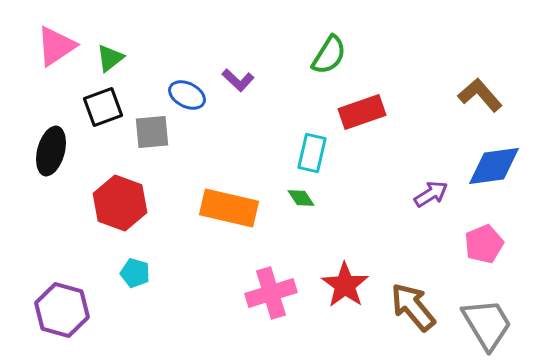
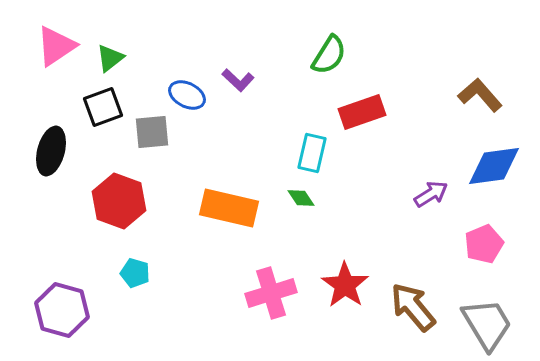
red hexagon: moved 1 px left, 2 px up
